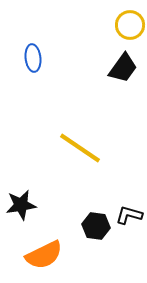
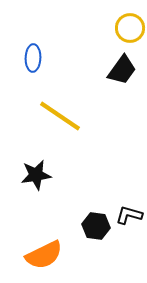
yellow circle: moved 3 px down
blue ellipse: rotated 8 degrees clockwise
black trapezoid: moved 1 px left, 2 px down
yellow line: moved 20 px left, 32 px up
black star: moved 15 px right, 30 px up
